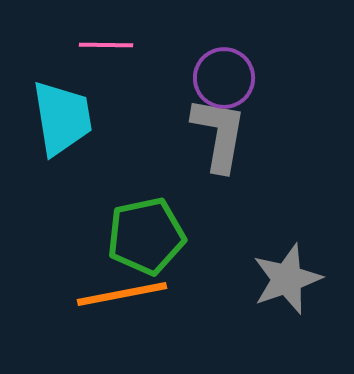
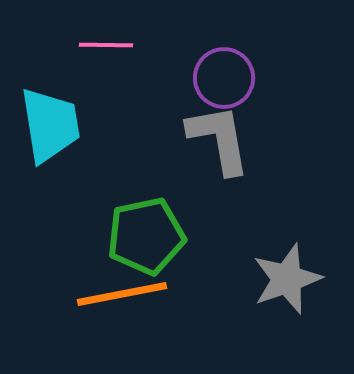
cyan trapezoid: moved 12 px left, 7 px down
gray L-shape: moved 5 px down; rotated 20 degrees counterclockwise
